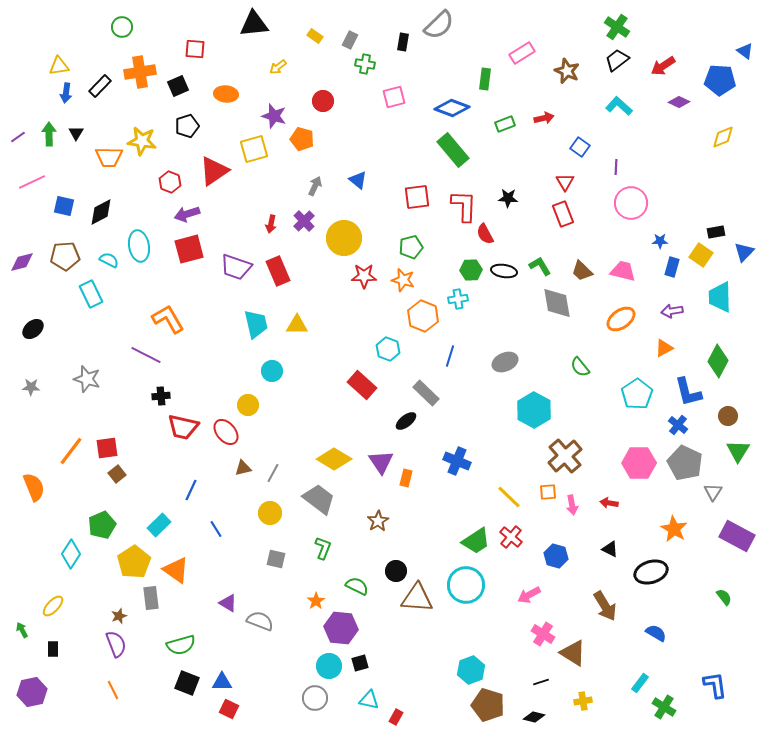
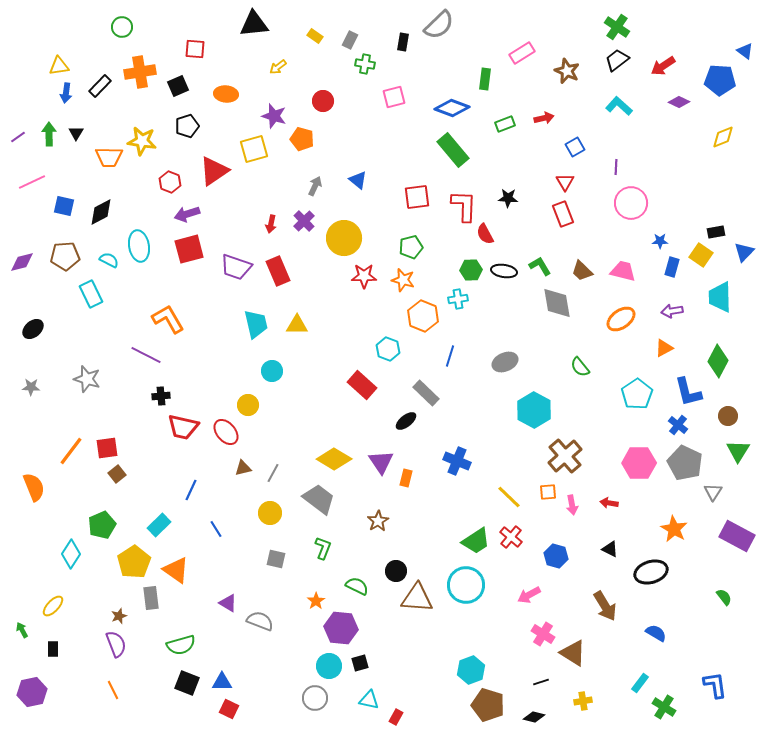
blue square at (580, 147): moved 5 px left; rotated 24 degrees clockwise
